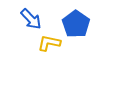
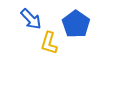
yellow L-shape: rotated 85 degrees counterclockwise
